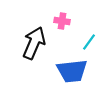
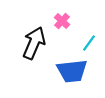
pink cross: rotated 35 degrees clockwise
cyan line: moved 1 px down
